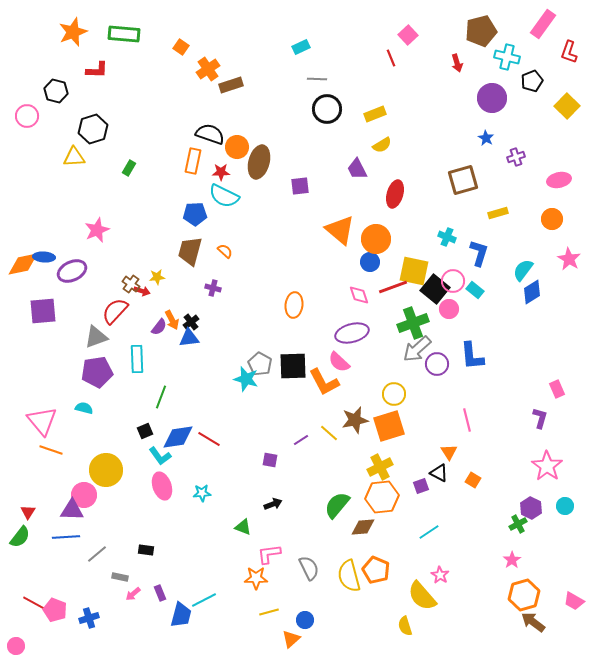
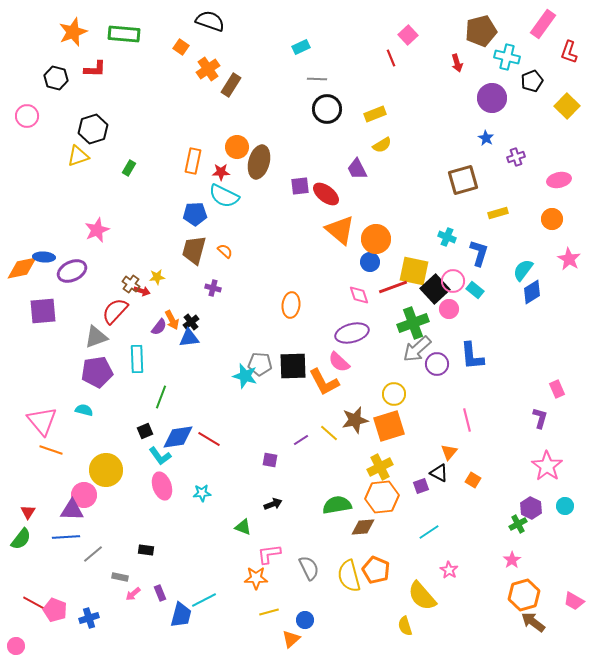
red L-shape at (97, 70): moved 2 px left, 1 px up
brown rectangle at (231, 85): rotated 40 degrees counterclockwise
black hexagon at (56, 91): moved 13 px up
black semicircle at (210, 134): moved 113 px up
yellow triangle at (74, 157): moved 4 px right, 1 px up; rotated 15 degrees counterclockwise
red ellipse at (395, 194): moved 69 px left; rotated 68 degrees counterclockwise
brown trapezoid at (190, 251): moved 4 px right, 1 px up
orange diamond at (23, 264): moved 1 px left, 4 px down
black square at (435, 289): rotated 8 degrees clockwise
orange ellipse at (294, 305): moved 3 px left
gray pentagon at (260, 364): rotated 25 degrees counterclockwise
cyan star at (246, 379): moved 1 px left, 3 px up
cyan semicircle at (84, 408): moved 2 px down
orange triangle at (449, 452): rotated 12 degrees clockwise
green semicircle at (337, 505): rotated 40 degrees clockwise
green semicircle at (20, 537): moved 1 px right, 2 px down
gray line at (97, 554): moved 4 px left
pink star at (440, 575): moved 9 px right, 5 px up
